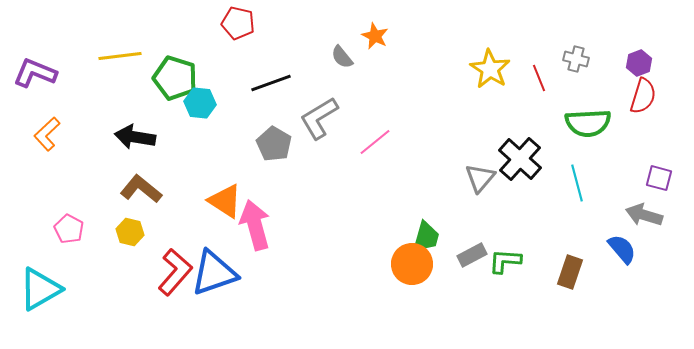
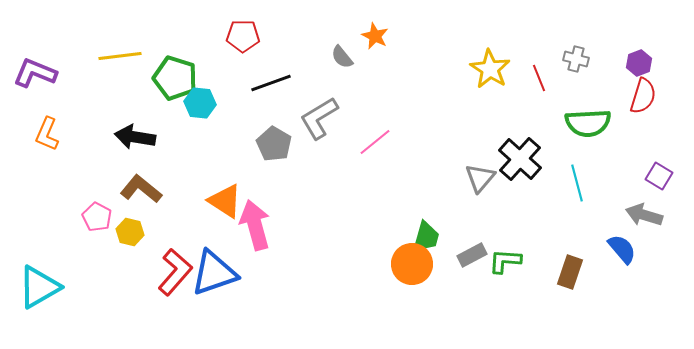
red pentagon: moved 5 px right, 13 px down; rotated 12 degrees counterclockwise
orange L-shape: rotated 24 degrees counterclockwise
purple square: moved 2 px up; rotated 16 degrees clockwise
pink pentagon: moved 28 px right, 12 px up
cyan triangle: moved 1 px left, 2 px up
